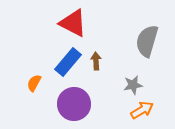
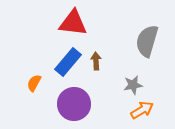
red triangle: rotated 20 degrees counterclockwise
